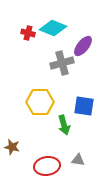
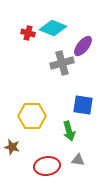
yellow hexagon: moved 8 px left, 14 px down
blue square: moved 1 px left, 1 px up
green arrow: moved 5 px right, 6 px down
